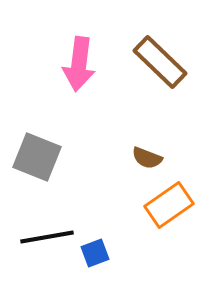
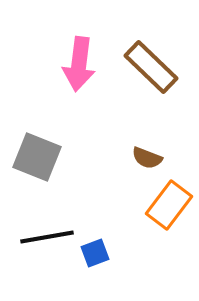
brown rectangle: moved 9 px left, 5 px down
orange rectangle: rotated 18 degrees counterclockwise
